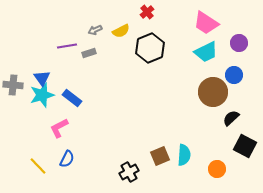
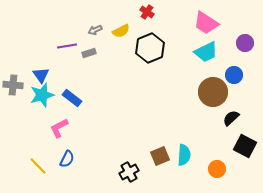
red cross: rotated 16 degrees counterclockwise
purple circle: moved 6 px right
blue triangle: moved 1 px left, 3 px up
